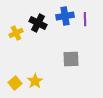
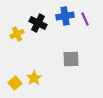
purple line: rotated 24 degrees counterclockwise
yellow cross: moved 1 px right, 1 px down
yellow star: moved 1 px left, 3 px up
